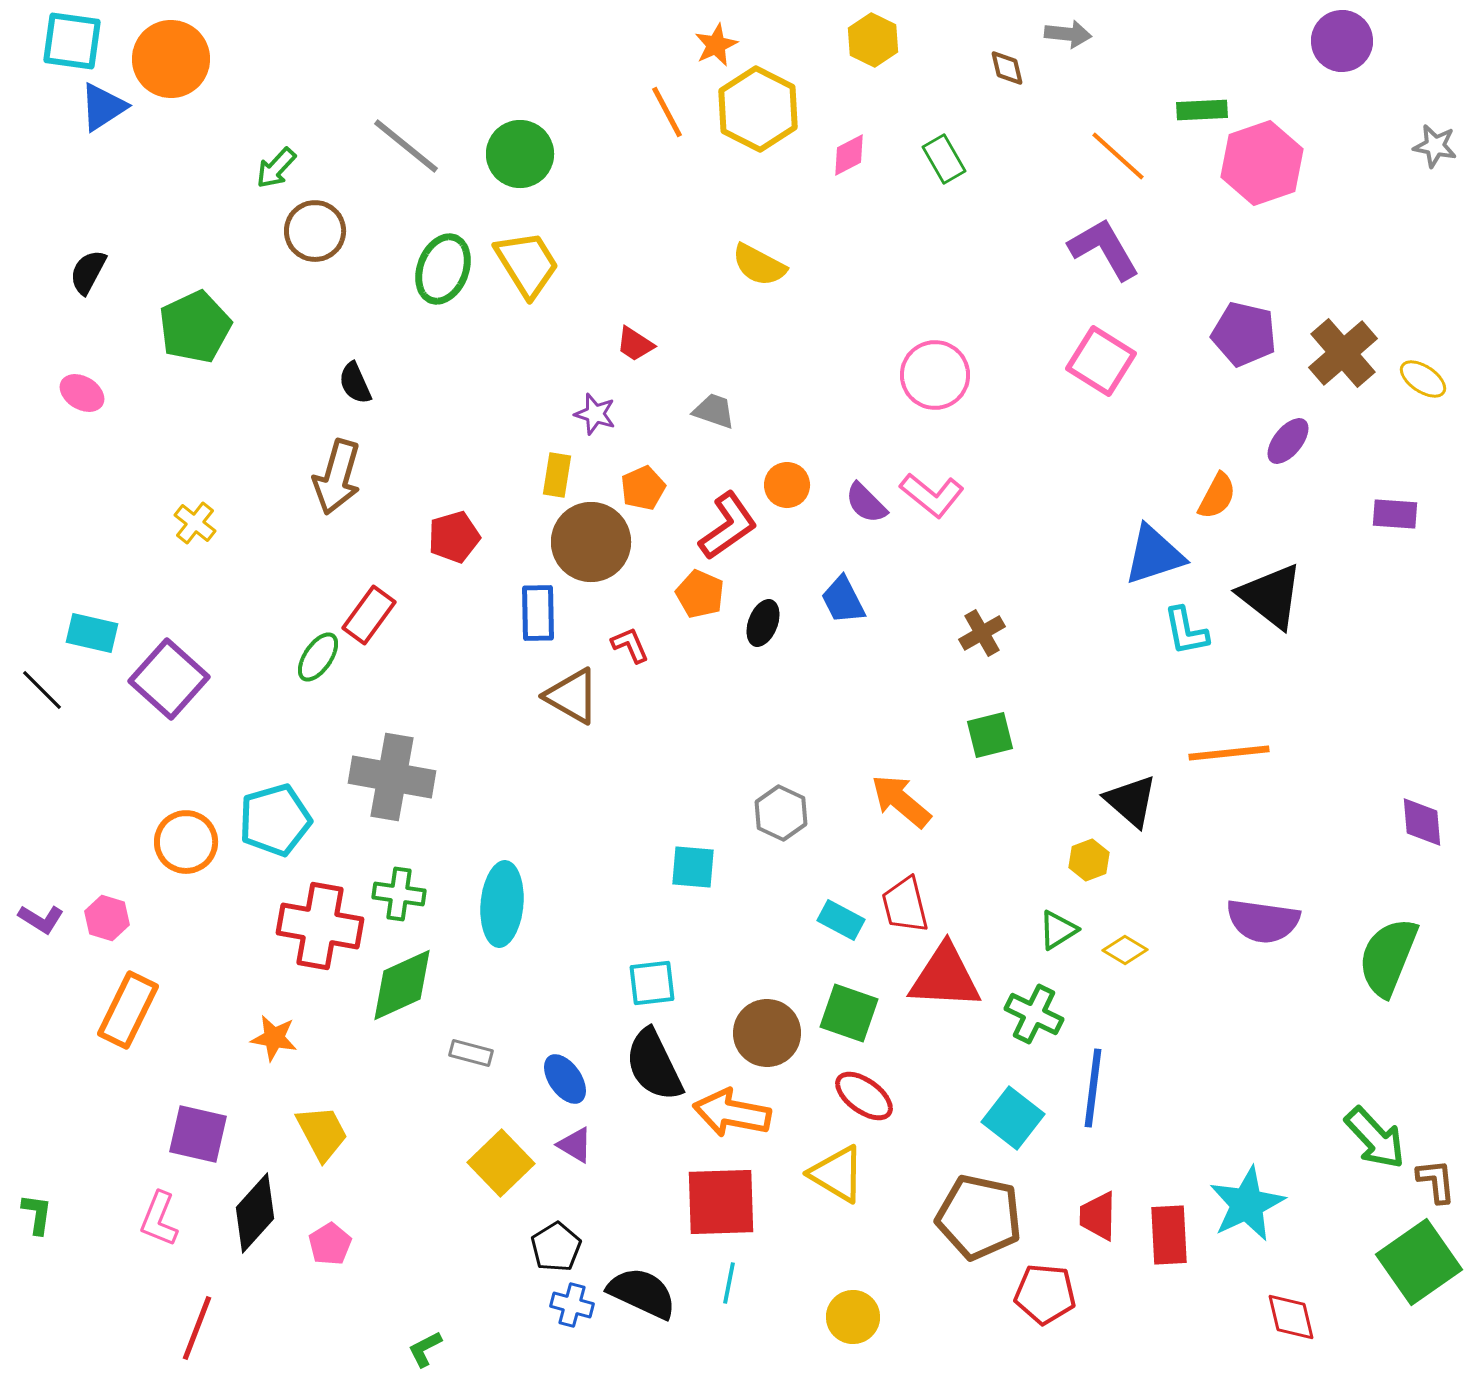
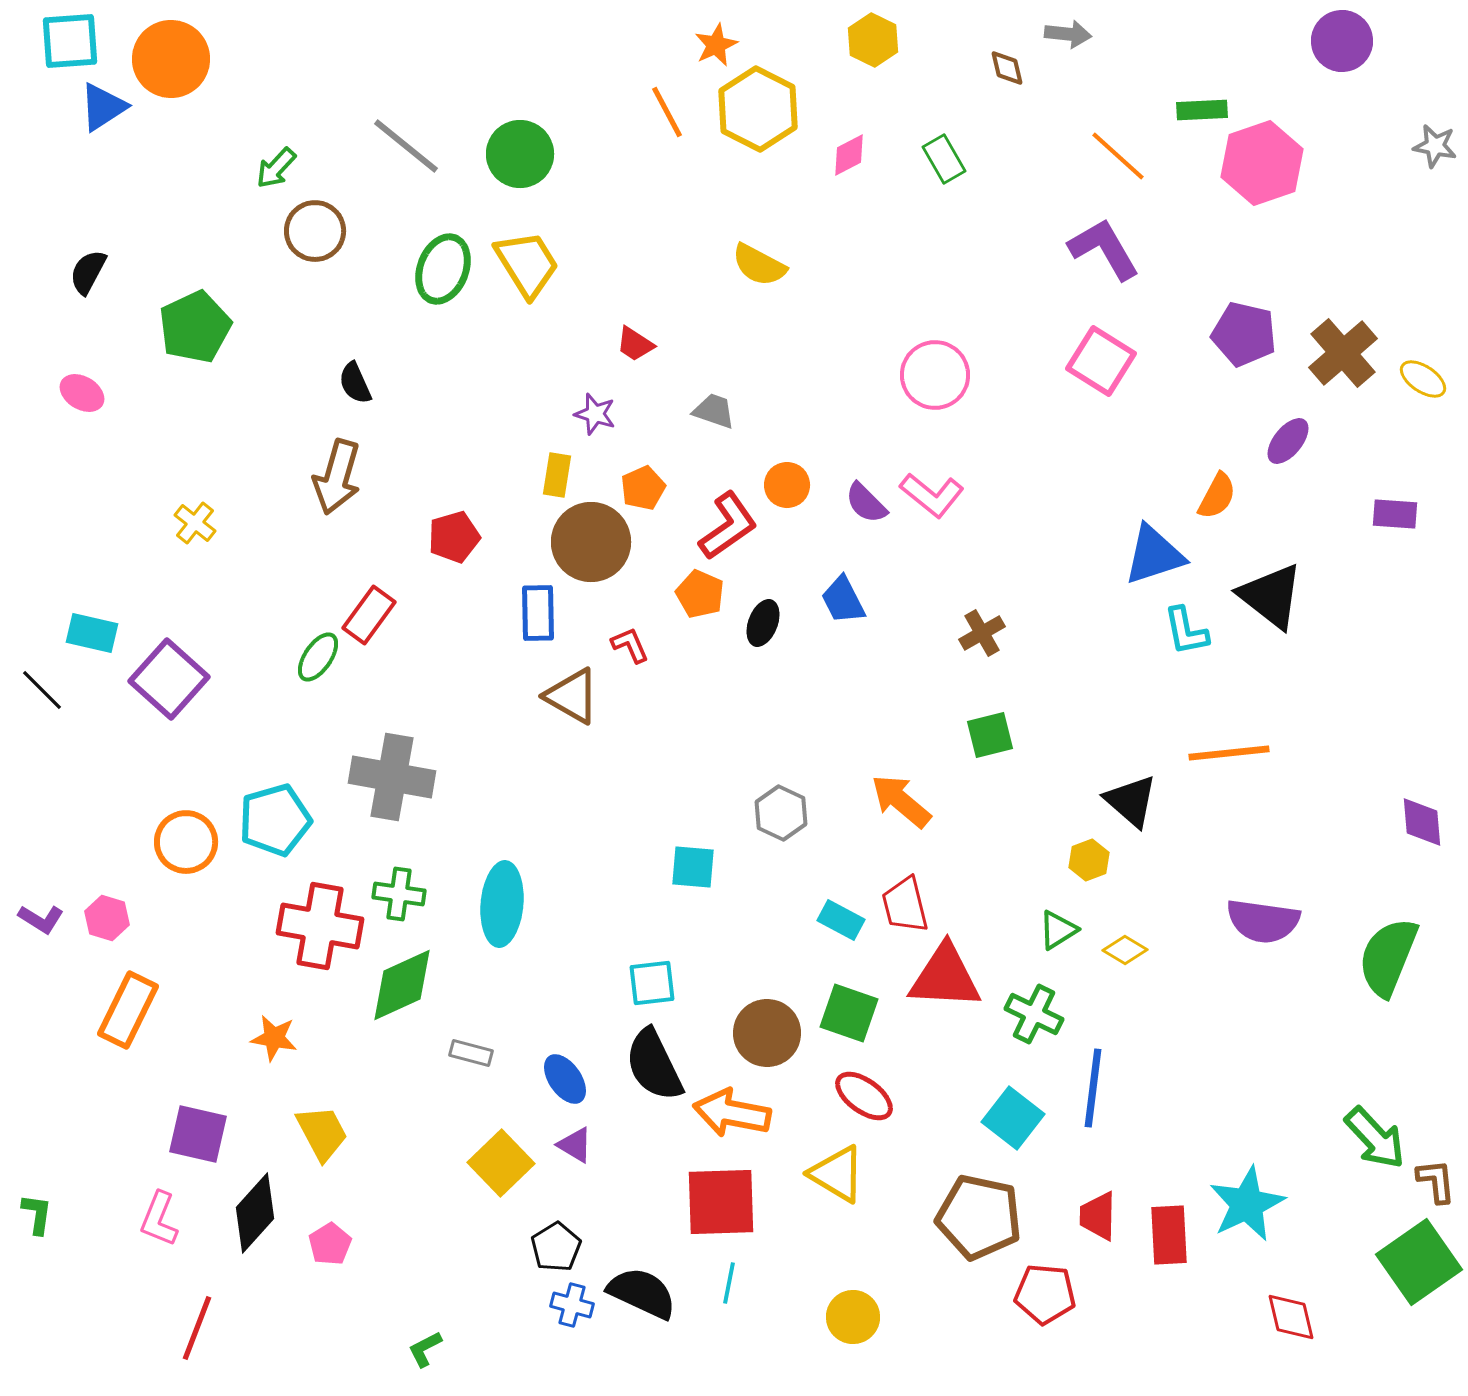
cyan square at (72, 41): moved 2 px left; rotated 12 degrees counterclockwise
